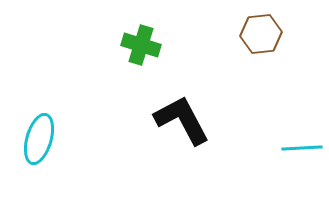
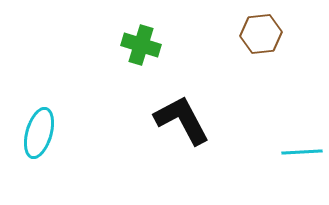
cyan ellipse: moved 6 px up
cyan line: moved 4 px down
